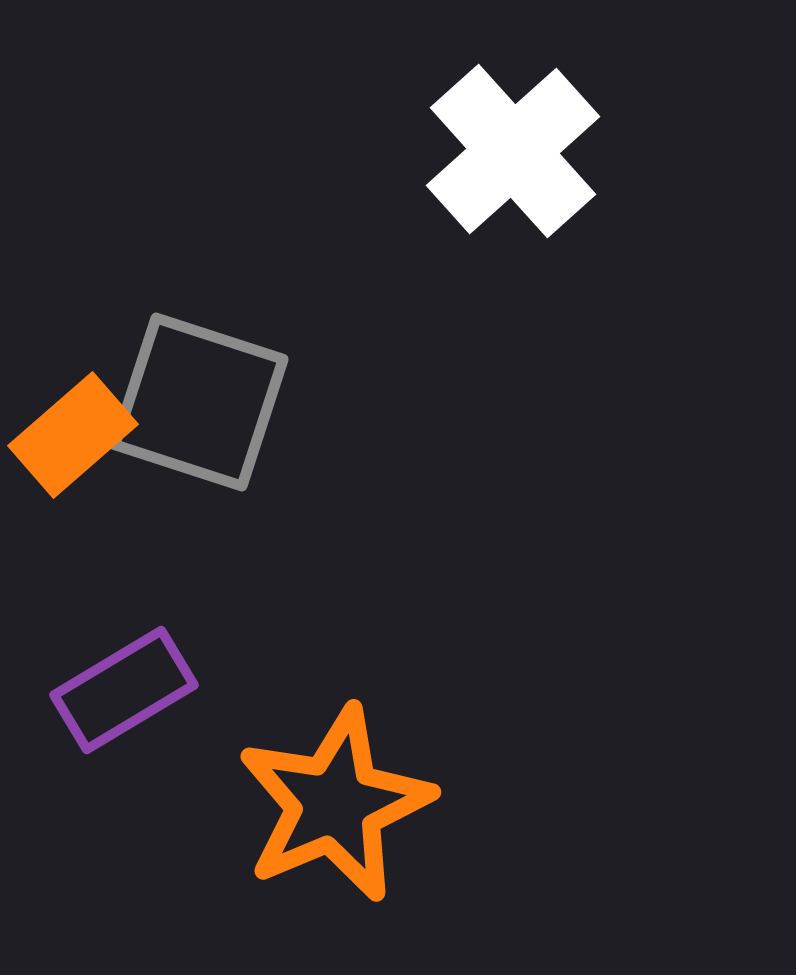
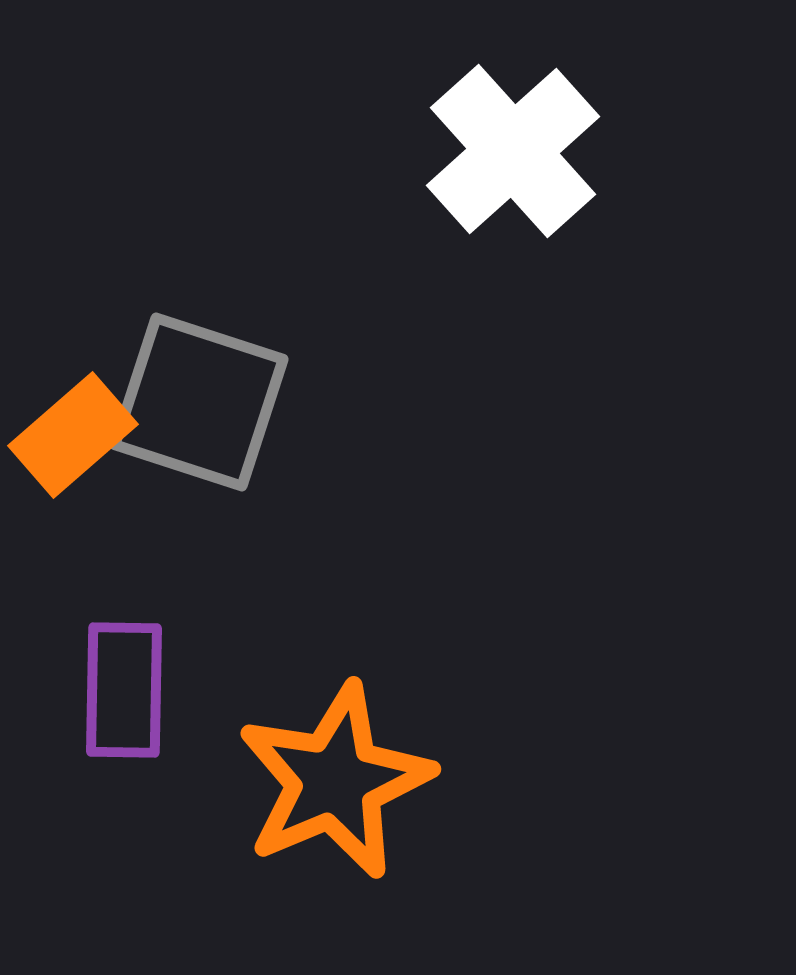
purple rectangle: rotated 58 degrees counterclockwise
orange star: moved 23 px up
